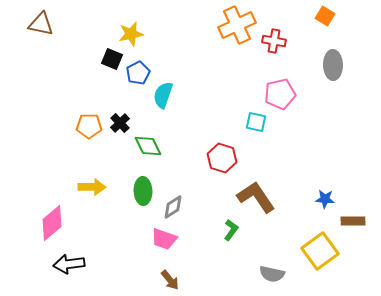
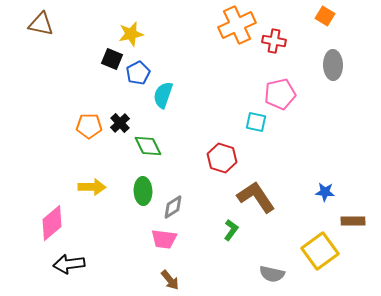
blue star: moved 7 px up
pink trapezoid: rotated 12 degrees counterclockwise
